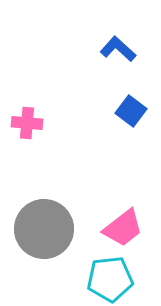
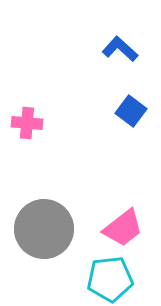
blue L-shape: moved 2 px right
